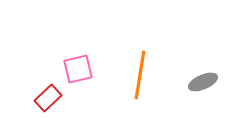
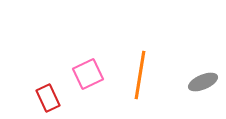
pink square: moved 10 px right, 5 px down; rotated 12 degrees counterclockwise
red rectangle: rotated 72 degrees counterclockwise
